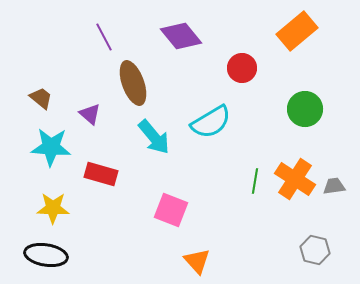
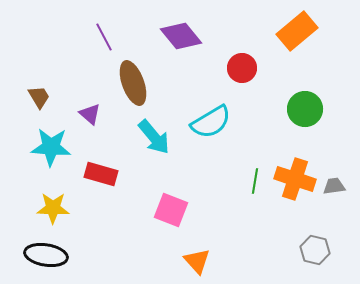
brown trapezoid: moved 2 px left, 1 px up; rotated 20 degrees clockwise
orange cross: rotated 15 degrees counterclockwise
